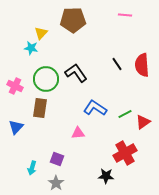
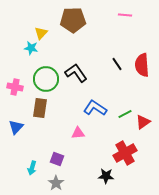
pink cross: moved 1 px down; rotated 14 degrees counterclockwise
